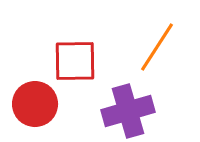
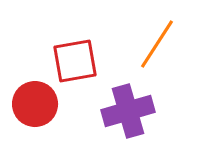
orange line: moved 3 px up
red square: rotated 9 degrees counterclockwise
